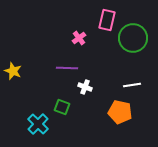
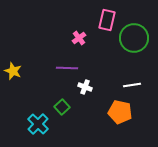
green circle: moved 1 px right
green square: rotated 28 degrees clockwise
